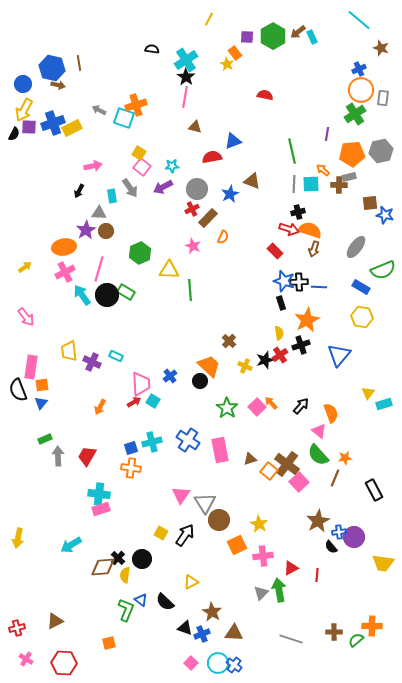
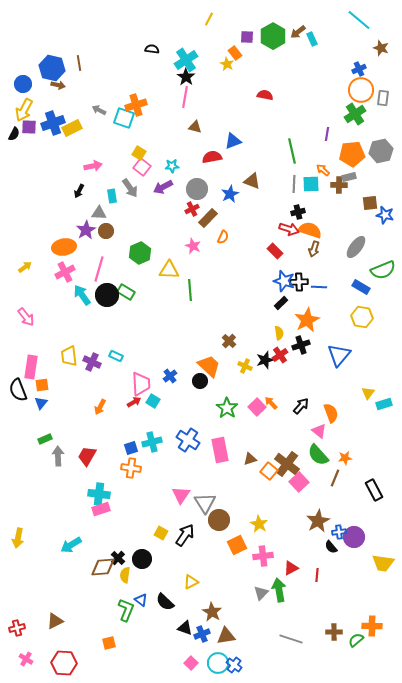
cyan rectangle at (312, 37): moved 2 px down
black rectangle at (281, 303): rotated 64 degrees clockwise
yellow trapezoid at (69, 351): moved 5 px down
brown triangle at (234, 633): moved 8 px left, 3 px down; rotated 12 degrees counterclockwise
